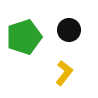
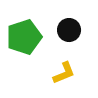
yellow L-shape: rotated 30 degrees clockwise
